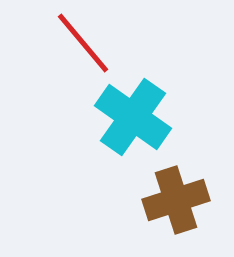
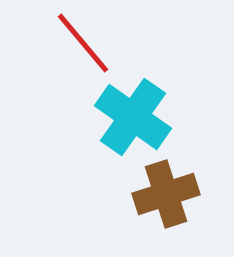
brown cross: moved 10 px left, 6 px up
